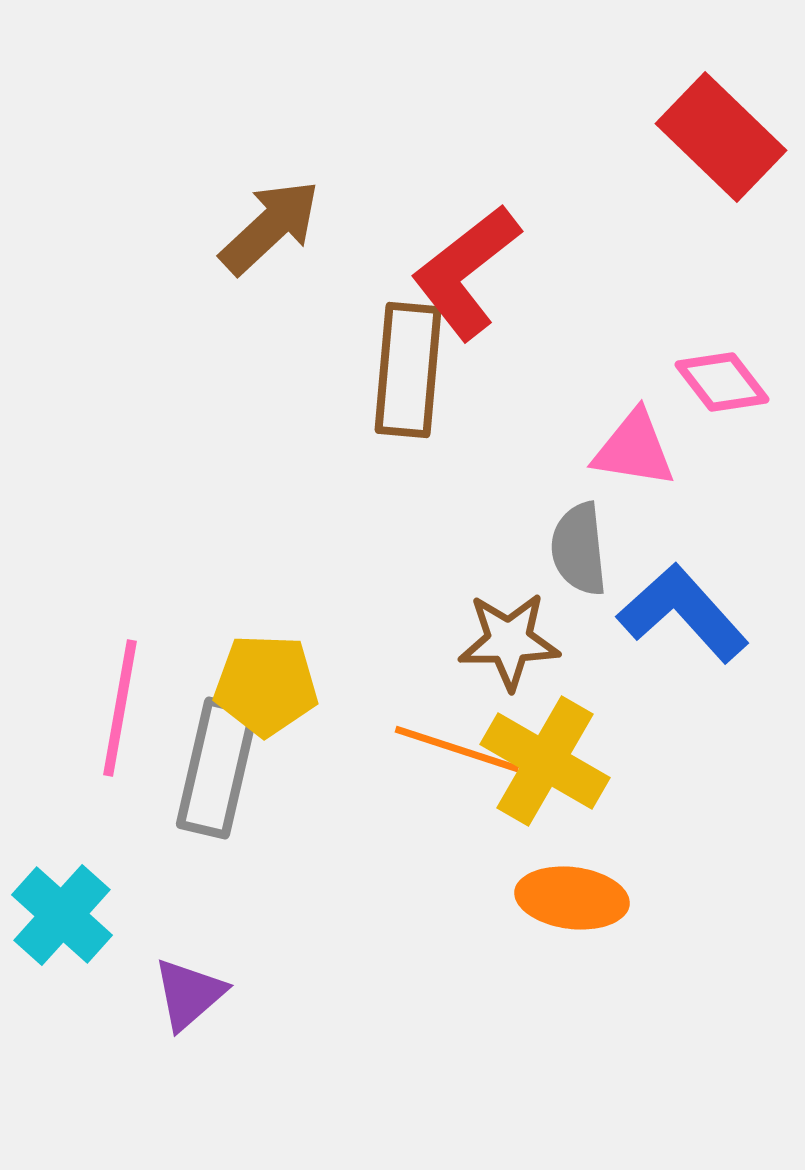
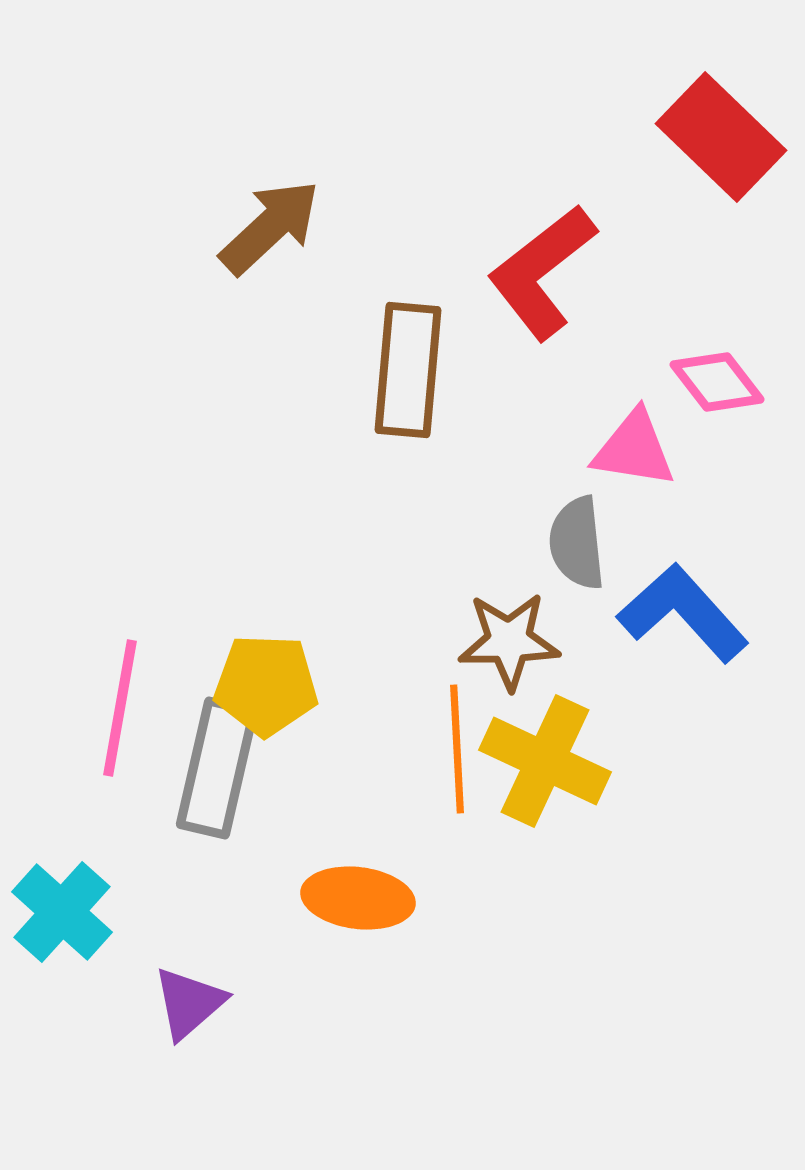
red L-shape: moved 76 px right
pink diamond: moved 5 px left
gray semicircle: moved 2 px left, 6 px up
orange line: rotated 69 degrees clockwise
yellow cross: rotated 5 degrees counterclockwise
orange ellipse: moved 214 px left
cyan cross: moved 3 px up
purple triangle: moved 9 px down
